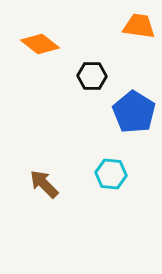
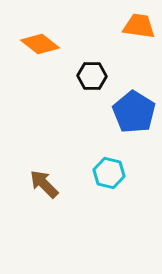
cyan hexagon: moved 2 px left, 1 px up; rotated 8 degrees clockwise
